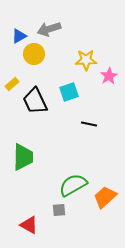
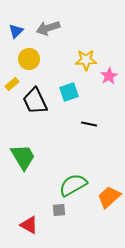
gray arrow: moved 1 px left, 1 px up
blue triangle: moved 3 px left, 5 px up; rotated 14 degrees counterclockwise
yellow circle: moved 5 px left, 5 px down
green trapezoid: rotated 32 degrees counterclockwise
orange trapezoid: moved 4 px right
